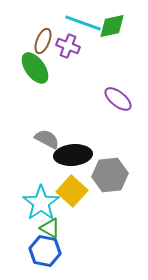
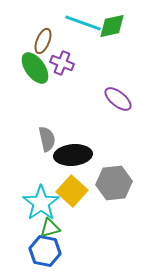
purple cross: moved 6 px left, 17 px down
gray semicircle: rotated 50 degrees clockwise
gray hexagon: moved 4 px right, 8 px down
green triangle: rotated 45 degrees counterclockwise
